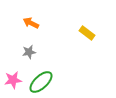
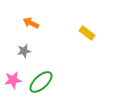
gray star: moved 5 px left, 1 px up
